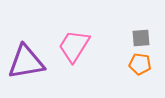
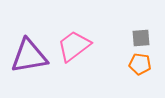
pink trapezoid: rotated 21 degrees clockwise
purple triangle: moved 3 px right, 6 px up
